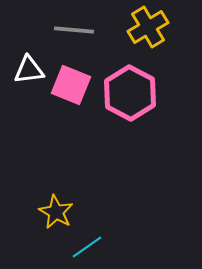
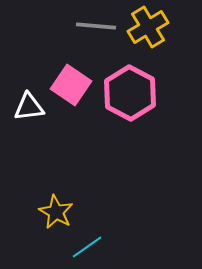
gray line: moved 22 px right, 4 px up
white triangle: moved 37 px down
pink square: rotated 12 degrees clockwise
